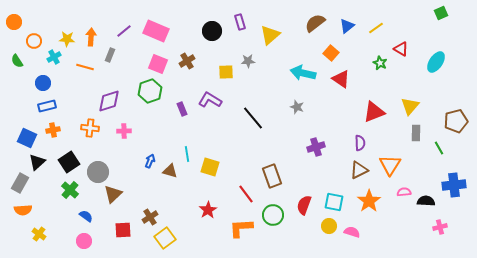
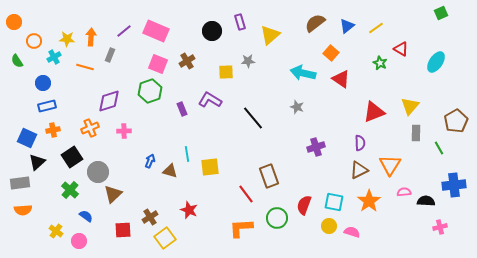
brown pentagon at (456, 121): rotated 15 degrees counterclockwise
orange cross at (90, 128): rotated 30 degrees counterclockwise
black square at (69, 162): moved 3 px right, 5 px up
yellow square at (210, 167): rotated 24 degrees counterclockwise
brown rectangle at (272, 176): moved 3 px left
gray rectangle at (20, 183): rotated 54 degrees clockwise
red star at (208, 210): moved 19 px left; rotated 18 degrees counterclockwise
green circle at (273, 215): moved 4 px right, 3 px down
yellow cross at (39, 234): moved 17 px right, 3 px up
pink circle at (84, 241): moved 5 px left
